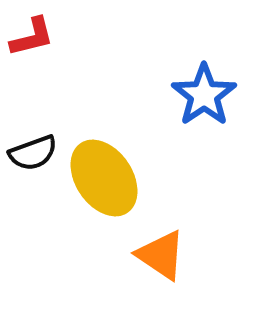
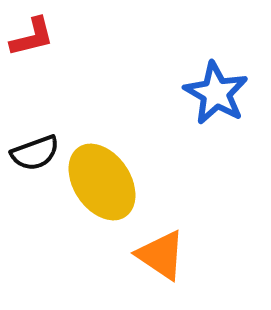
blue star: moved 12 px right, 2 px up; rotated 8 degrees counterclockwise
black semicircle: moved 2 px right
yellow ellipse: moved 2 px left, 4 px down
